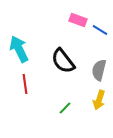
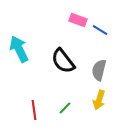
red line: moved 9 px right, 26 px down
